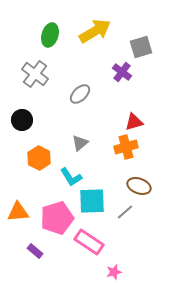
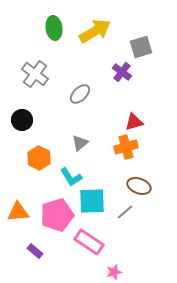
green ellipse: moved 4 px right, 7 px up; rotated 25 degrees counterclockwise
pink pentagon: moved 3 px up
